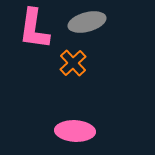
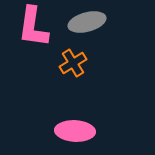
pink L-shape: moved 1 px left, 2 px up
orange cross: rotated 12 degrees clockwise
